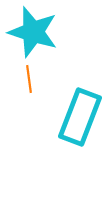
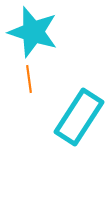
cyan rectangle: moved 1 px left; rotated 12 degrees clockwise
